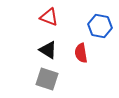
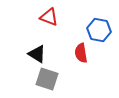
blue hexagon: moved 1 px left, 4 px down
black triangle: moved 11 px left, 4 px down
